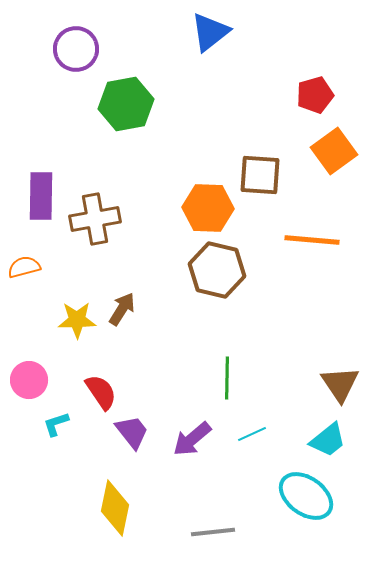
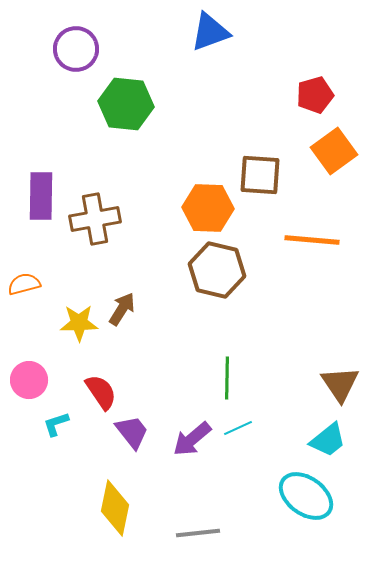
blue triangle: rotated 18 degrees clockwise
green hexagon: rotated 16 degrees clockwise
orange semicircle: moved 17 px down
yellow star: moved 2 px right, 3 px down
cyan line: moved 14 px left, 6 px up
gray line: moved 15 px left, 1 px down
